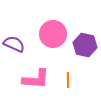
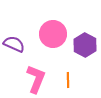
purple hexagon: rotated 15 degrees clockwise
pink L-shape: rotated 72 degrees counterclockwise
